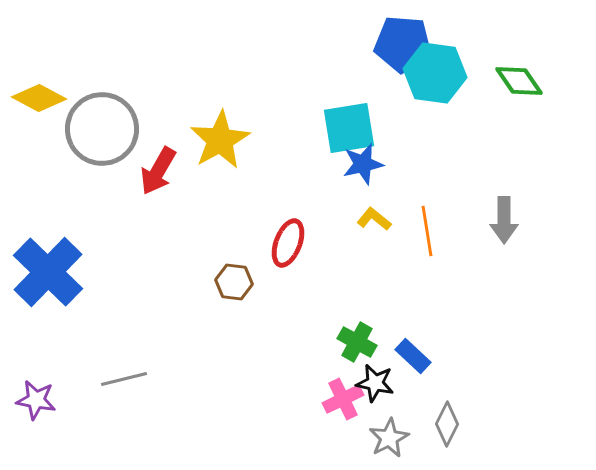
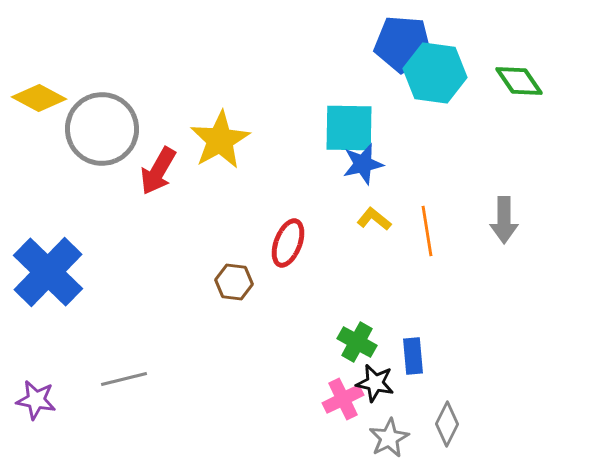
cyan square: rotated 10 degrees clockwise
blue rectangle: rotated 42 degrees clockwise
